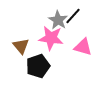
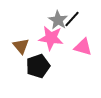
black line: moved 1 px left, 3 px down
